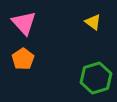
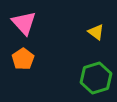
yellow triangle: moved 3 px right, 10 px down
